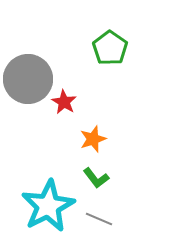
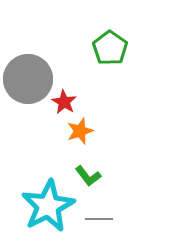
orange star: moved 13 px left, 8 px up
green L-shape: moved 8 px left, 2 px up
gray line: rotated 24 degrees counterclockwise
